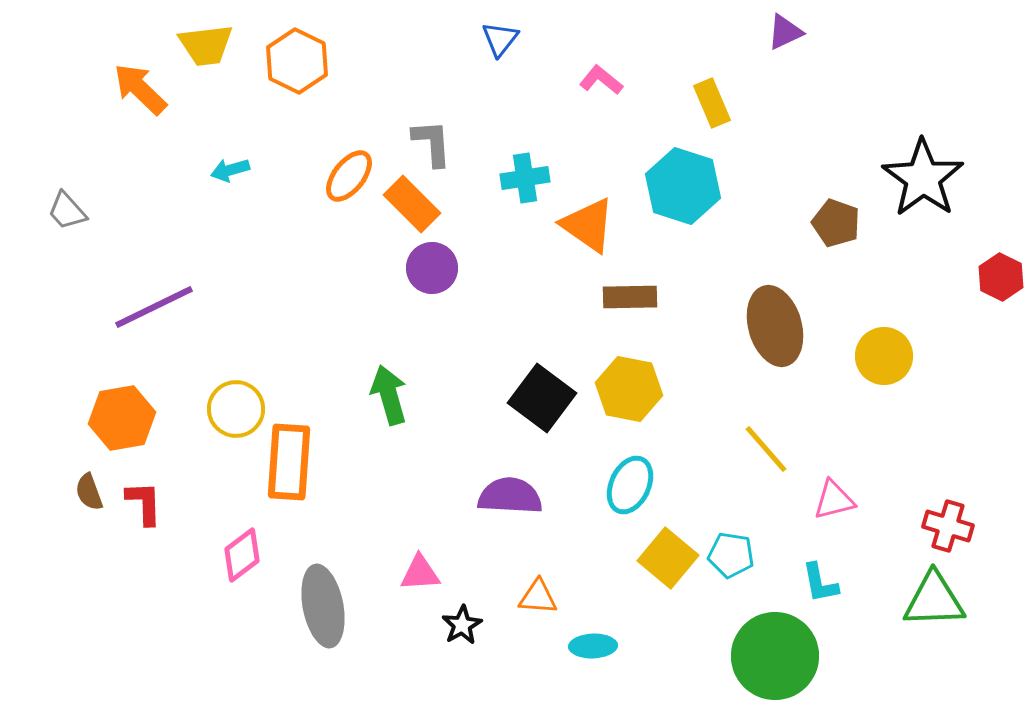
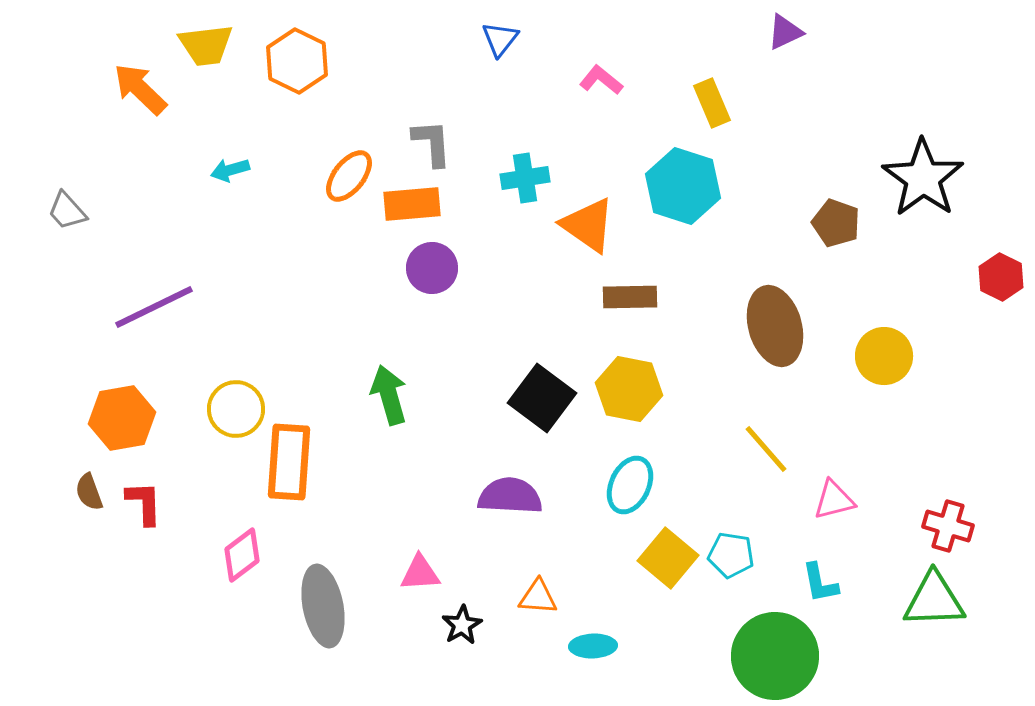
orange rectangle at (412, 204): rotated 50 degrees counterclockwise
